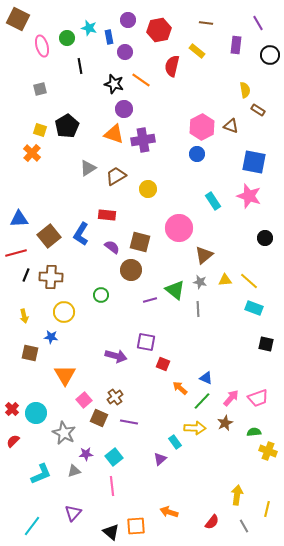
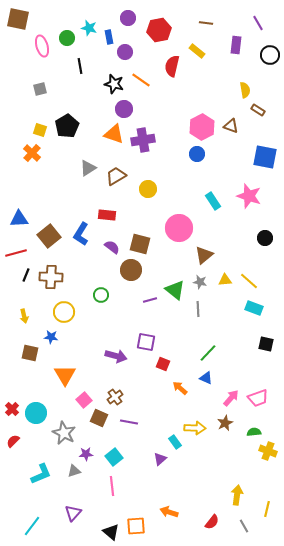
brown square at (18, 19): rotated 15 degrees counterclockwise
purple circle at (128, 20): moved 2 px up
blue square at (254, 162): moved 11 px right, 5 px up
brown square at (140, 242): moved 2 px down
green line at (202, 401): moved 6 px right, 48 px up
